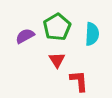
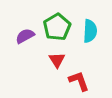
cyan semicircle: moved 2 px left, 3 px up
red L-shape: rotated 15 degrees counterclockwise
